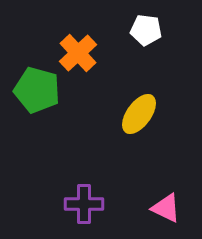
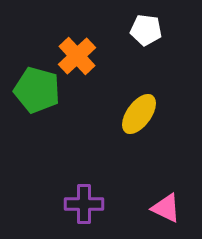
orange cross: moved 1 px left, 3 px down
